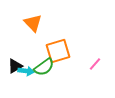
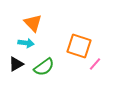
orange square: moved 21 px right, 5 px up; rotated 35 degrees clockwise
black triangle: moved 1 px right, 2 px up
cyan arrow: moved 28 px up
